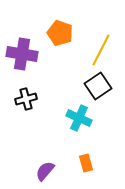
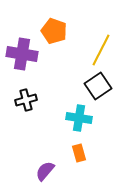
orange pentagon: moved 6 px left, 2 px up
black cross: moved 1 px down
cyan cross: rotated 15 degrees counterclockwise
orange rectangle: moved 7 px left, 10 px up
